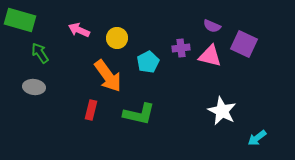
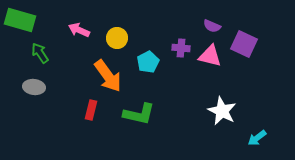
purple cross: rotated 12 degrees clockwise
